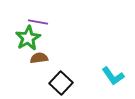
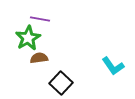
purple line: moved 2 px right, 3 px up
cyan L-shape: moved 10 px up
